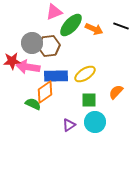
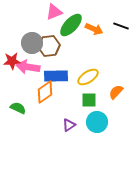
yellow ellipse: moved 3 px right, 3 px down
green semicircle: moved 15 px left, 4 px down
cyan circle: moved 2 px right
